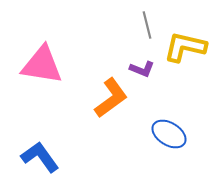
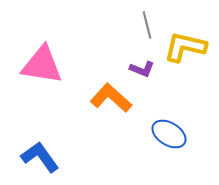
orange L-shape: rotated 102 degrees counterclockwise
